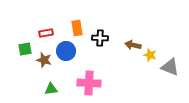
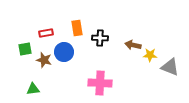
blue circle: moved 2 px left, 1 px down
yellow star: rotated 16 degrees counterclockwise
pink cross: moved 11 px right
green triangle: moved 18 px left
